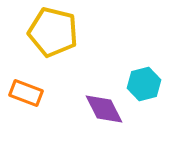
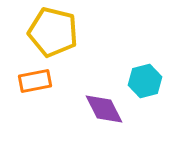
cyan hexagon: moved 1 px right, 3 px up
orange rectangle: moved 9 px right, 12 px up; rotated 32 degrees counterclockwise
